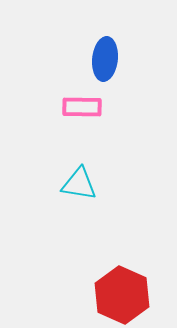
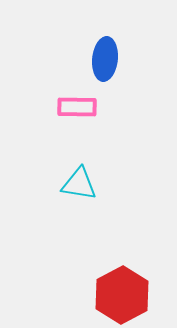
pink rectangle: moved 5 px left
red hexagon: rotated 8 degrees clockwise
